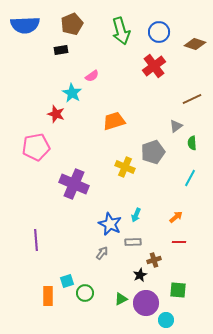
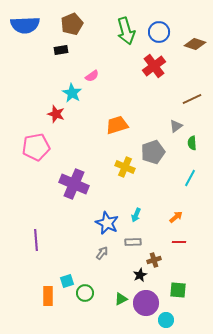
green arrow: moved 5 px right
orange trapezoid: moved 3 px right, 4 px down
blue star: moved 3 px left, 1 px up
